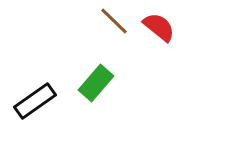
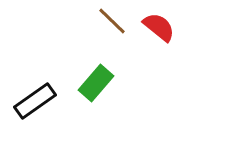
brown line: moved 2 px left
